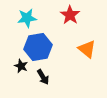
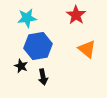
red star: moved 6 px right
blue hexagon: moved 1 px up
black arrow: rotated 21 degrees clockwise
